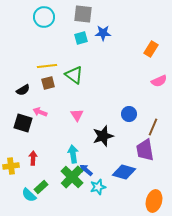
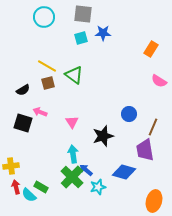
yellow line: rotated 36 degrees clockwise
pink semicircle: rotated 56 degrees clockwise
pink triangle: moved 5 px left, 7 px down
red arrow: moved 17 px left, 29 px down; rotated 16 degrees counterclockwise
green rectangle: rotated 72 degrees clockwise
